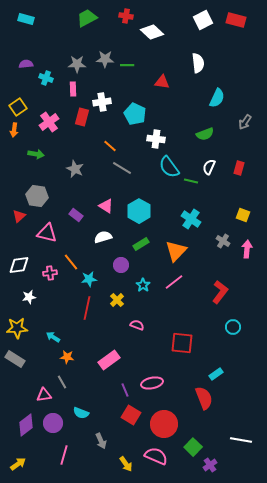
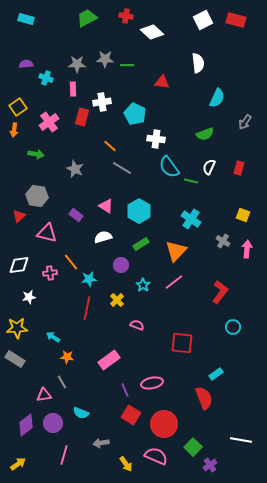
gray arrow at (101, 441): moved 2 px down; rotated 105 degrees clockwise
